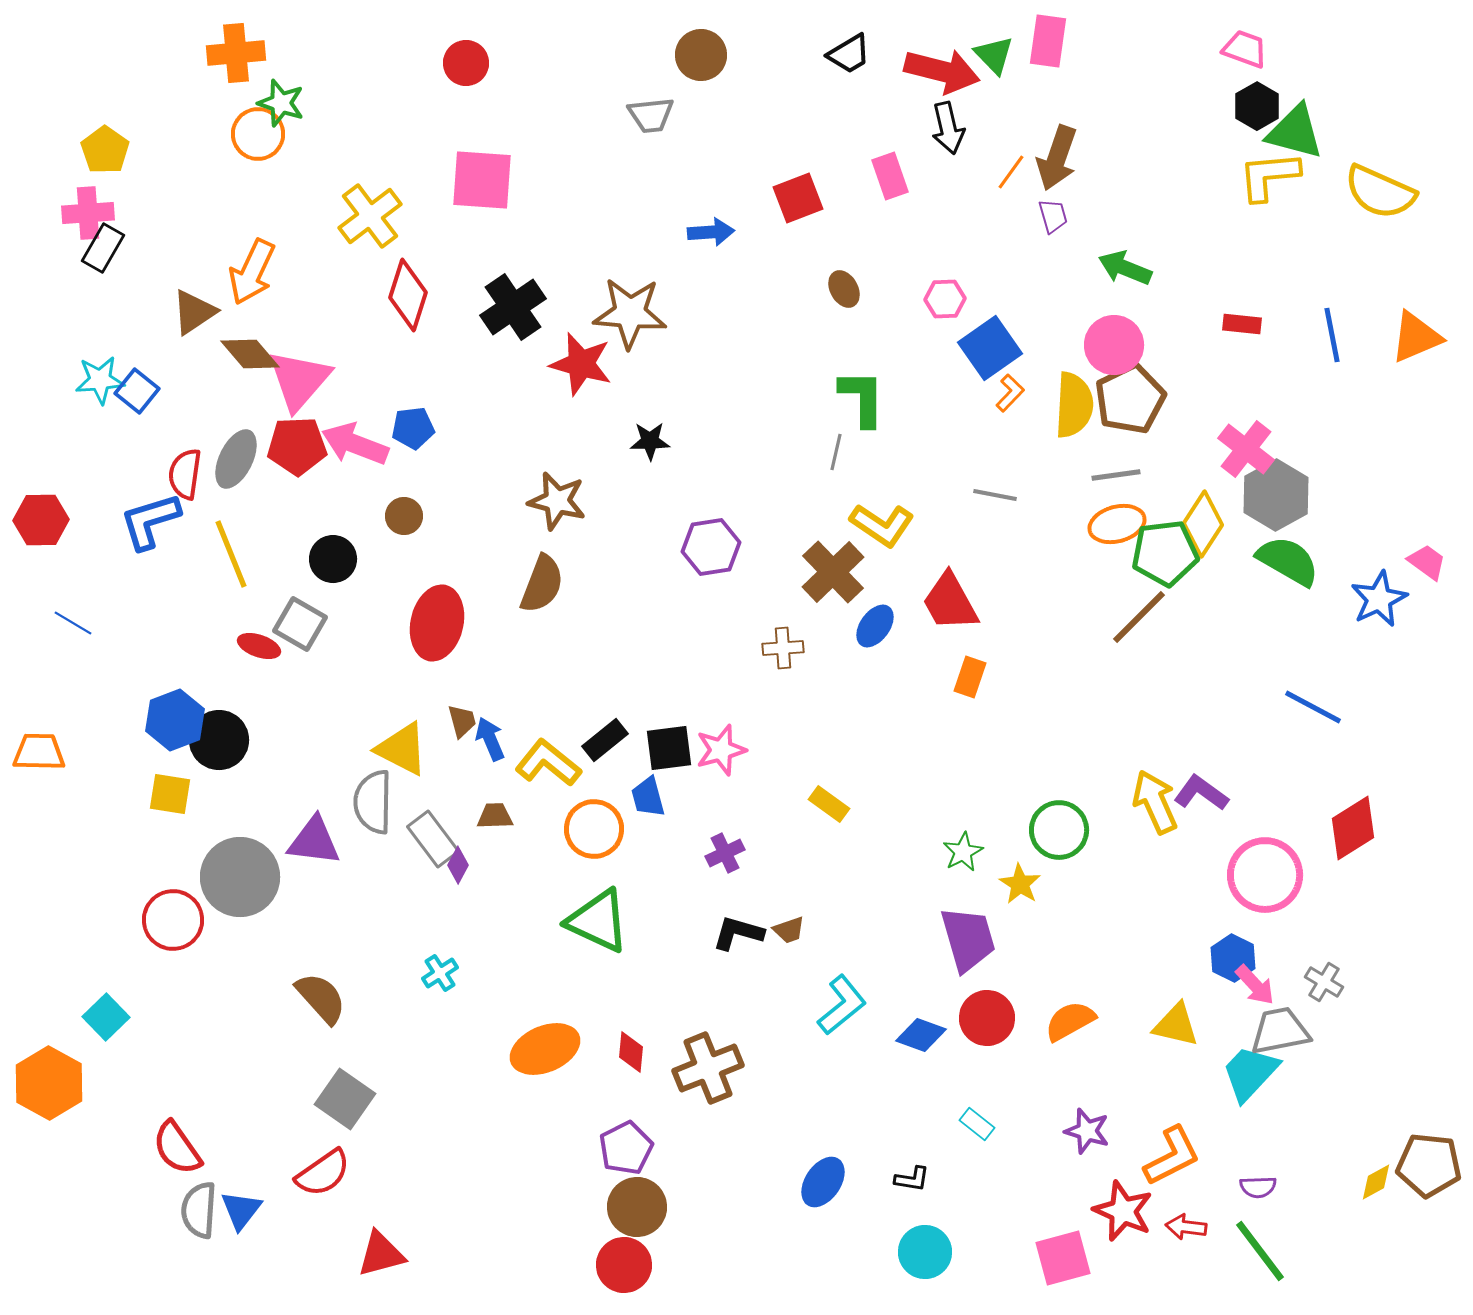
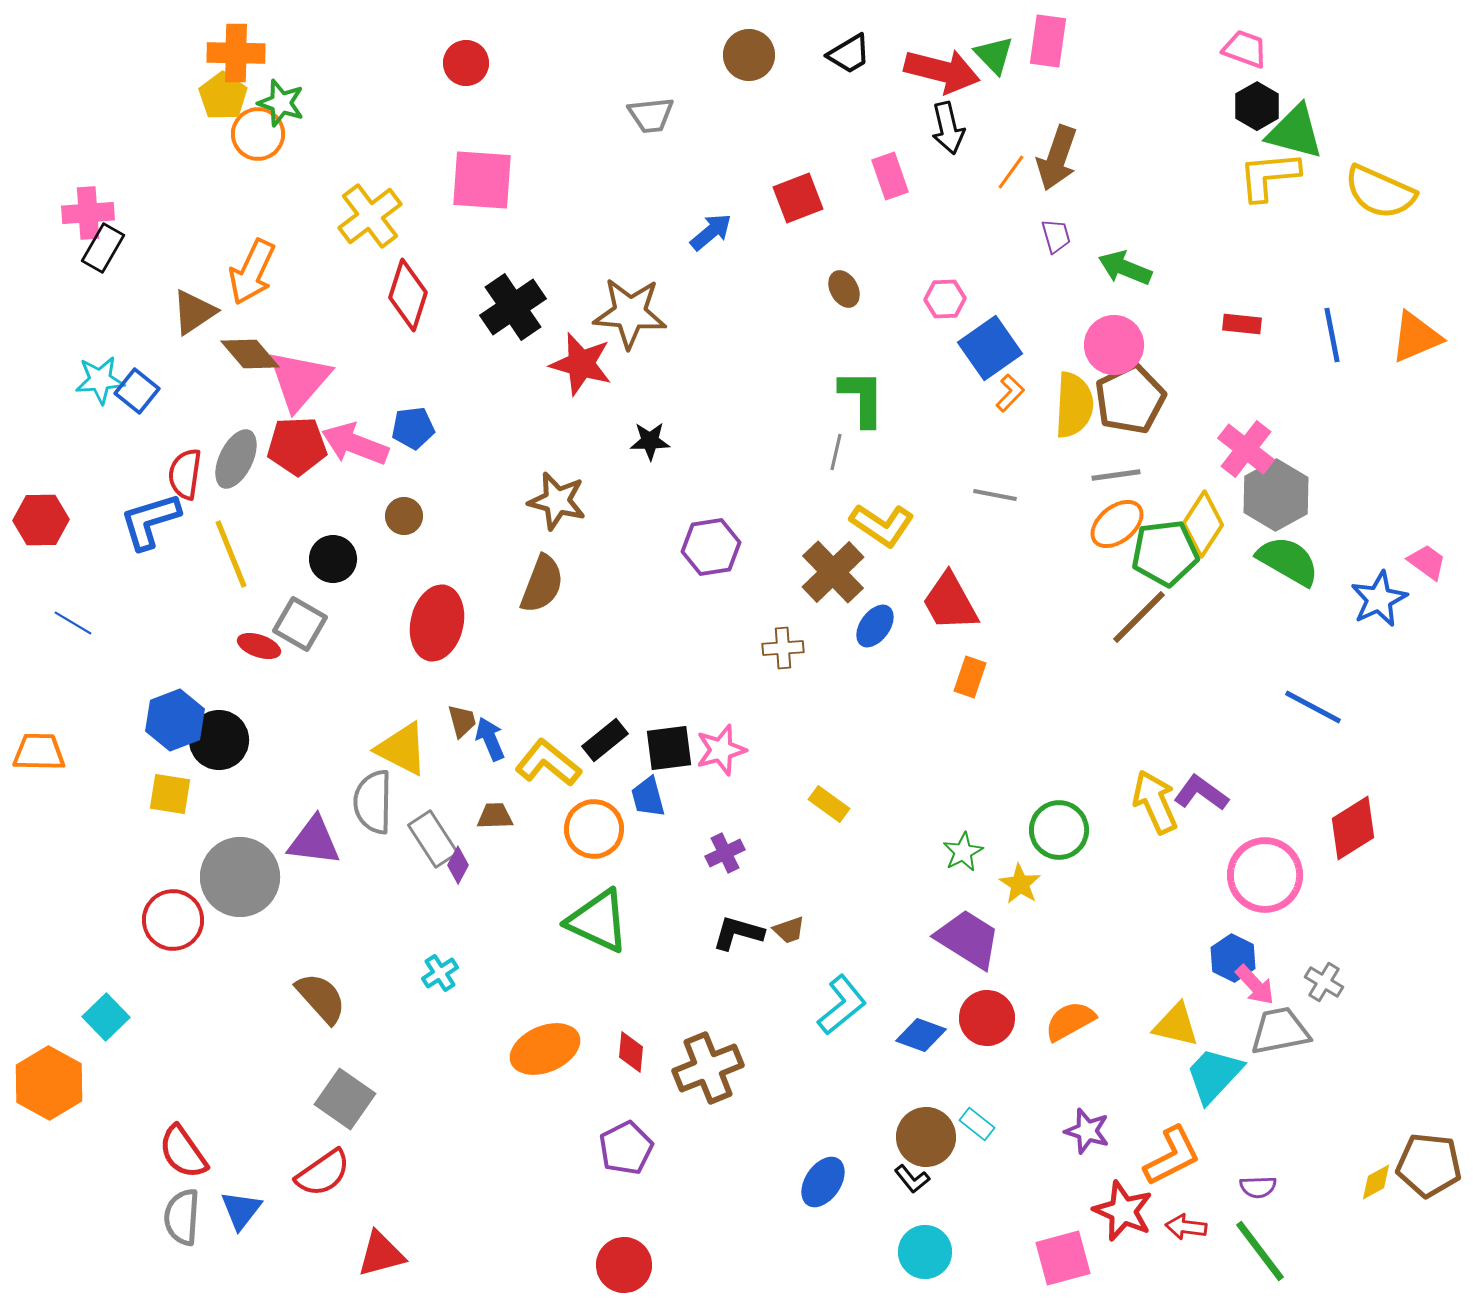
orange cross at (236, 53): rotated 6 degrees clockwise
brown circle at (701, 55): moved 48 px right
yellow pentagon at (105, 150): moved 118 px right, 54 px up
purple trapezoid at (1053, 216): moved 3 px right, 20 px down
blue arrow at (711, 232): rotated 36 degrees counterclockwise
orange ellipse at (1117, 524): rotated 24 degrees counterclockwise
gray rectangle at (433, 839): rotated 4 degrees clockwise
purple trapezoid at (968, 939): rotated 42 degrees counterclockwise
cyan trapezoid at (1250, 1073): moved 36 px left, 2 px down
red semicircle at (177, 1148): moved 6 px right, 4 px down
black L-shape at (912, 1179): rotated 42 degrees clockwise
brown circle at (637, 1207): moved 289 px right, 70 px up
gray semicircle at (199, 1210): moved 17 px left, 7 px down
